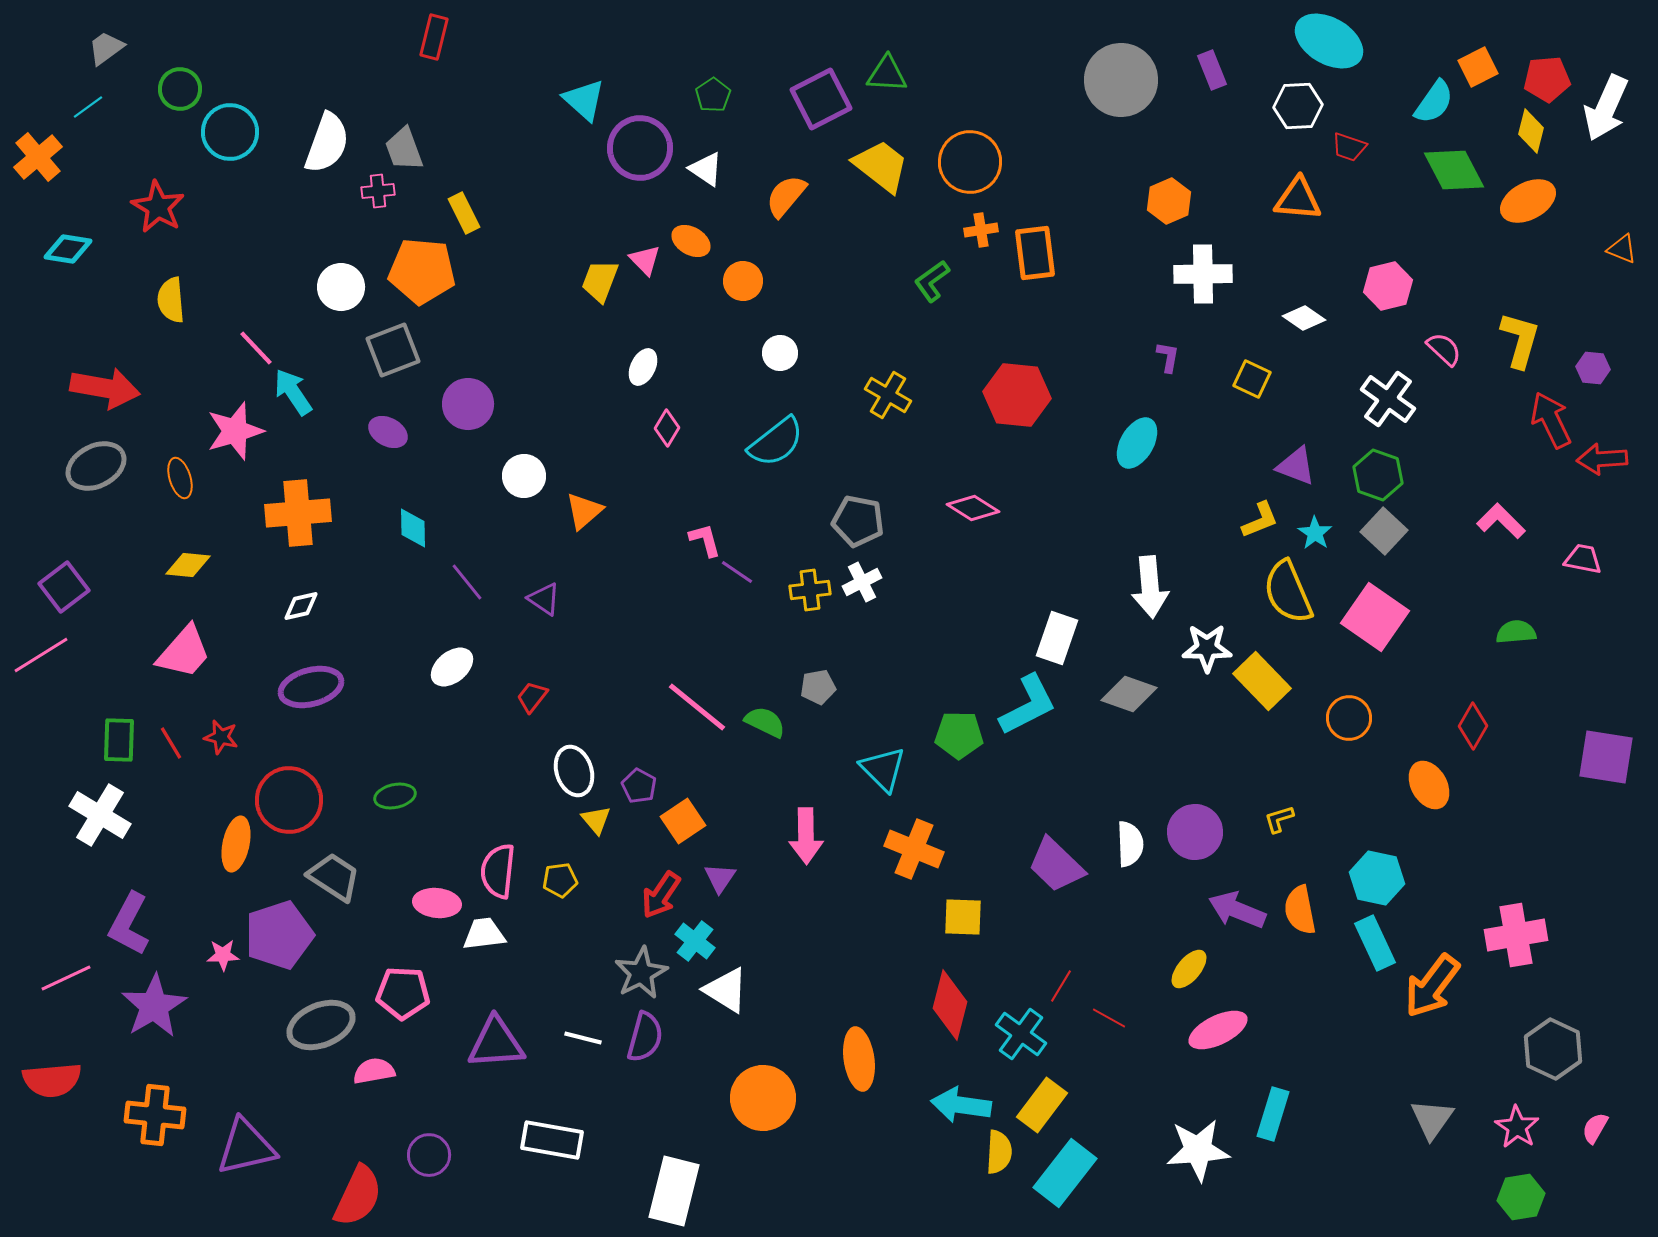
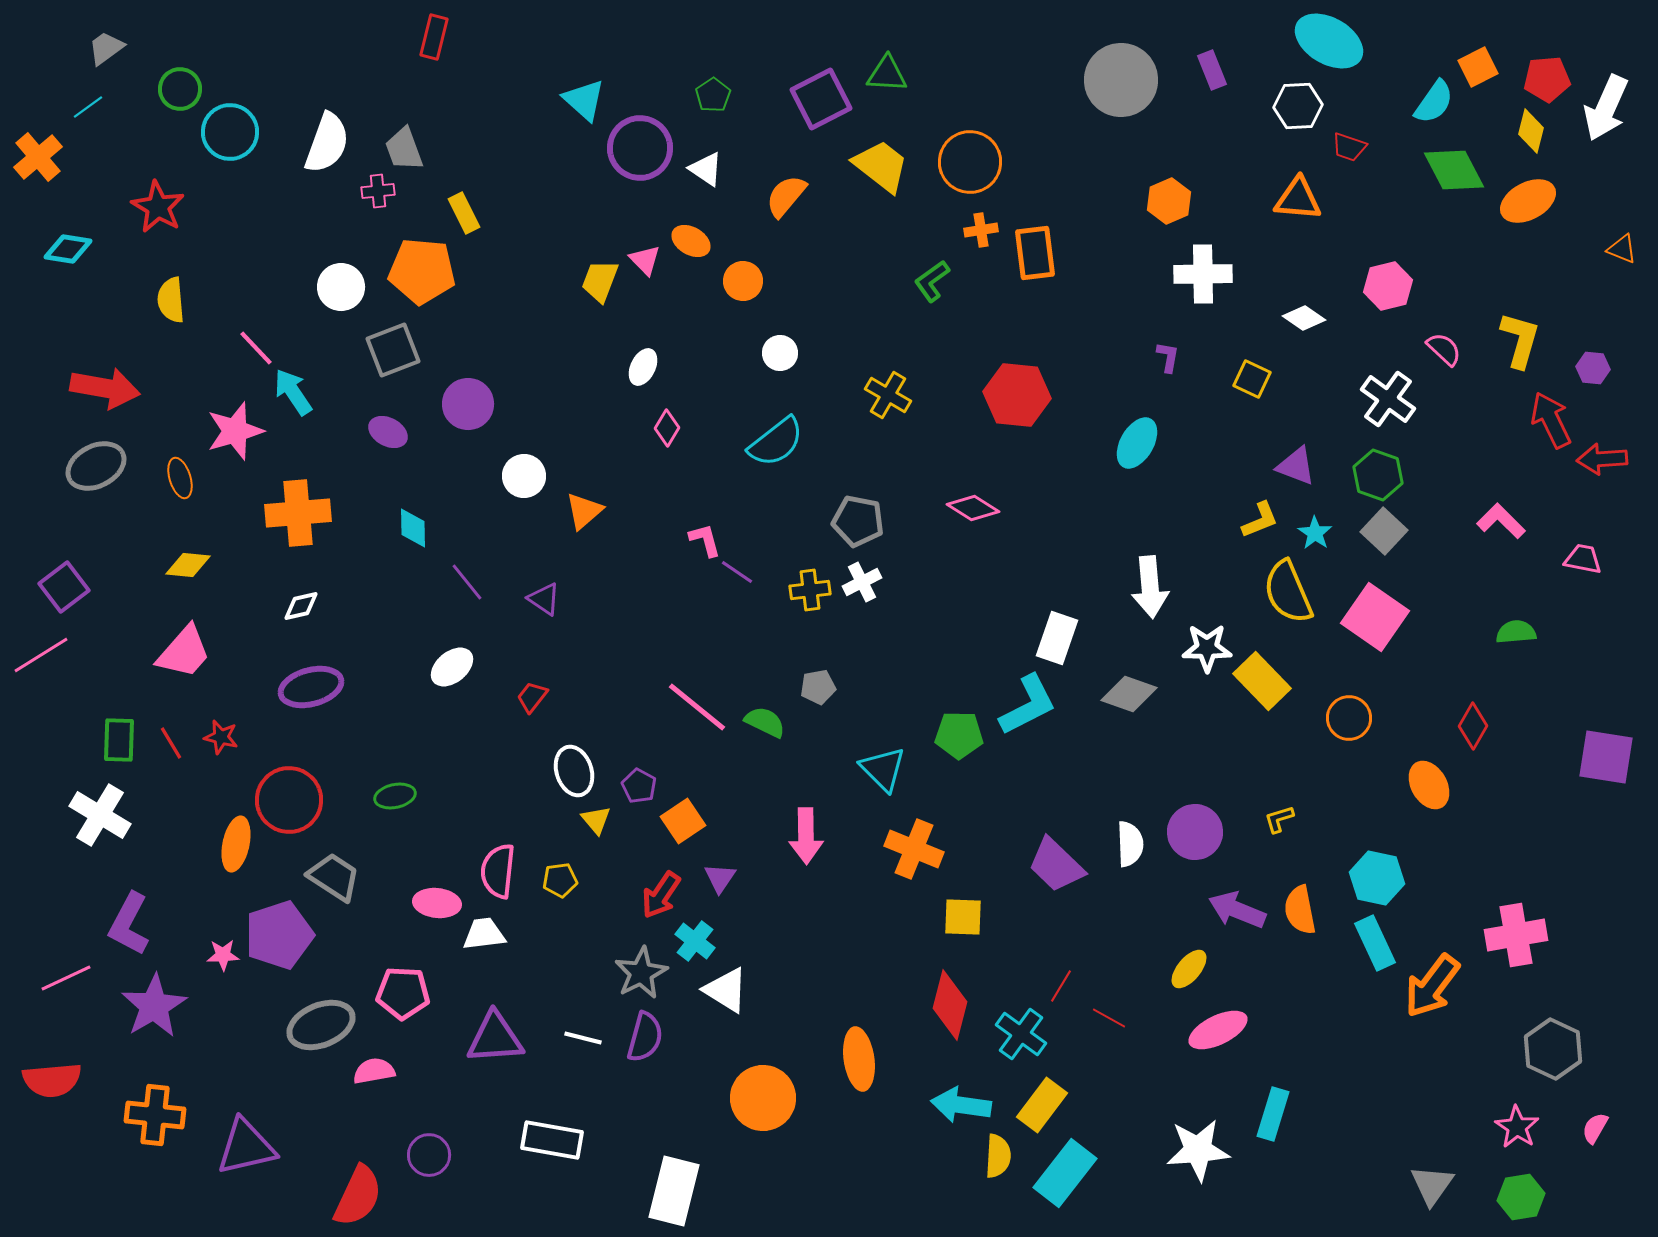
purple triangle at (496, 1043): moved 1 px left, 5 px up
gray triangle at (1432, 1119): moved 66 px down
yellow semicircle at (999, 1152): moved 1 px left, 4 px down
